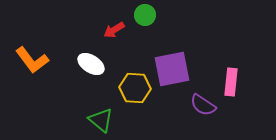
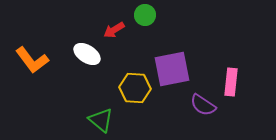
white ellipse: moved 4 px left, 10 px up
